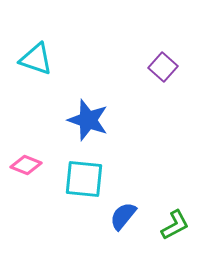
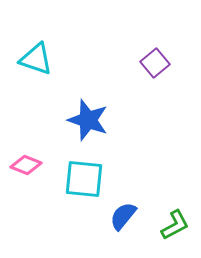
purple square: moved 8 px left, 4 px up; rotated 8 degrees clockwise
